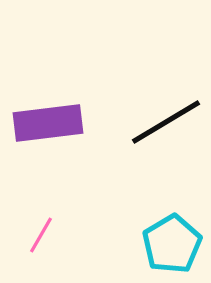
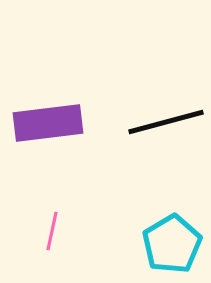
black line: rotated 16 degrees clockwise
pink line: moved 11 px right, 4 px up; rotated 18 degrees counterclockwise
